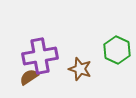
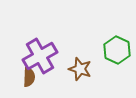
purple cross: rotated 20 degrees counterclockwise
brown semicircle: rotated 126 degrees clockwise
